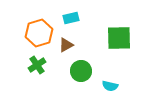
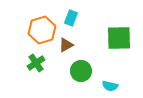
cyan rectangle: rotated 56 degrees counterclockwise
orange hexagon: moved 3 px right, 3 px up
green cross: moved 1 px left, 2 px up
